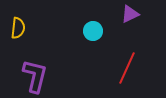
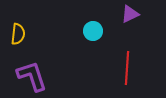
yellow semicircle: moved 6 px down
red line: rotated 20 degrees counterclockwise
purple L-shape: moved 3 px left; rotated 32 degrees counterclockwise
